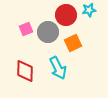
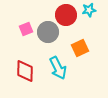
orange square: moved 7 px right, 5 px down
